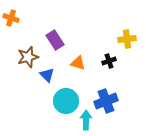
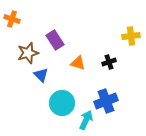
orange cross: moved 1 px right, 1 px down
yellow cross: moved 4 px right, 3 px up
brown star: moved 4 px up
black cross: moved 1 px down
blue triangle: moved 6 px left
cyan circle: moved 4 px left, 2 px down
cyan arrow: rotated 24 degrees clockwise
